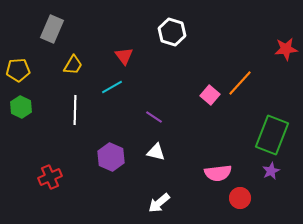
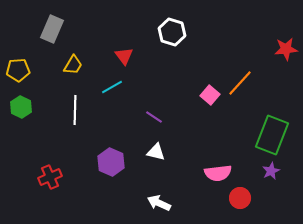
purple hexagon: moved 5 px down
white arrow: rotated 65 degrees clockwise
